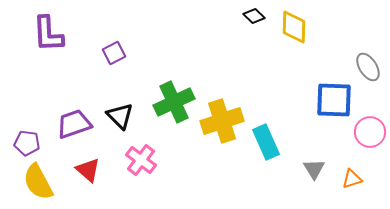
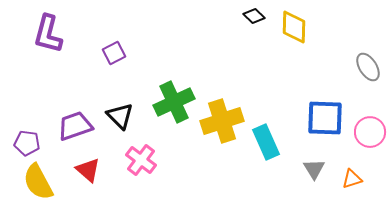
purple L-shape: rotated 18 degrees clockwise
blue square: moved 9 px left, 18 px down
purple trapezoid: moved 1 px right, 2 px down
